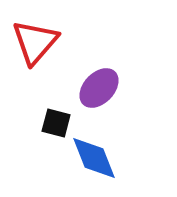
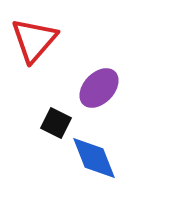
red triangle: moved 1 px left, 2 px up
black square: rotated 12 degrees clockwise
